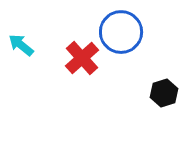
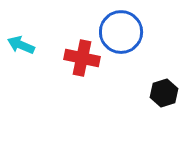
cyan arrow: rotated 16 degrees counterclockwise
red cross: rotated 36 degrees counterclockwise
